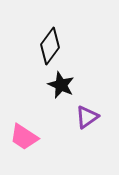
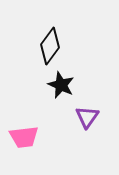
purple triangle: rotated 20 degrees counterclockwise
pink trapezoid: rotated 40 degrees counterclockwise
